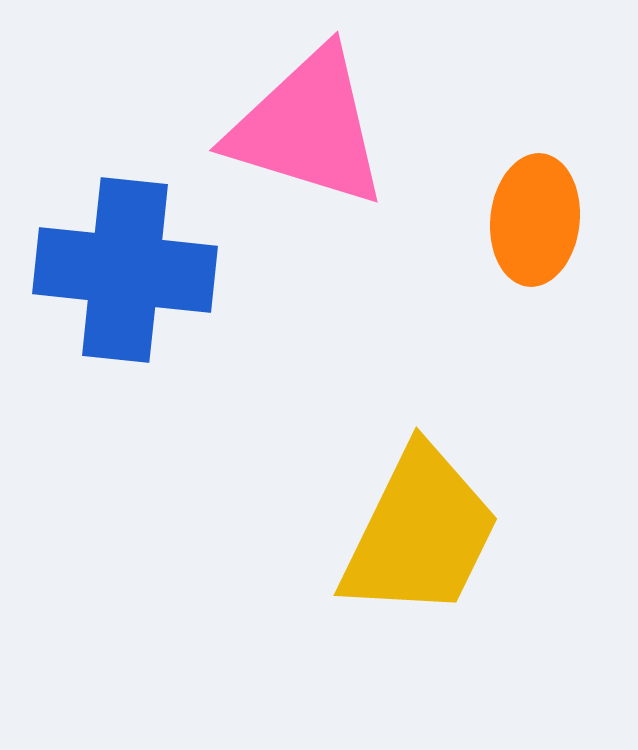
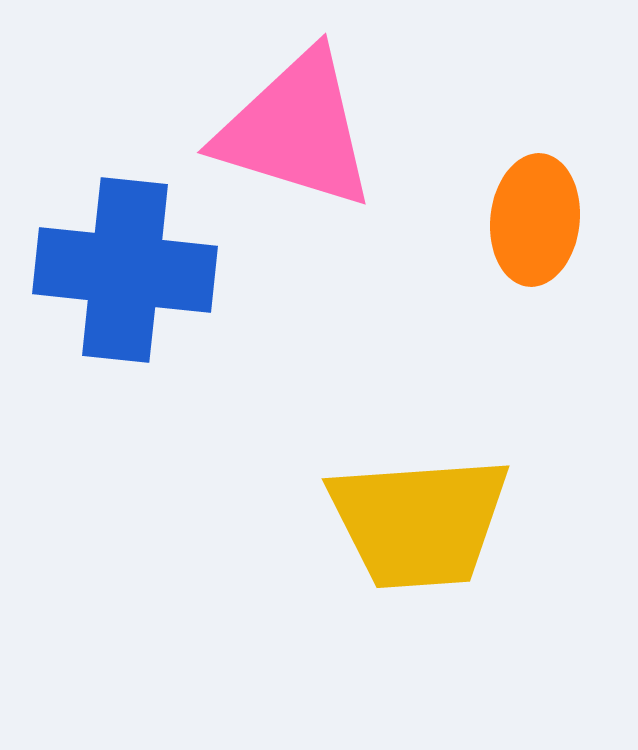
pink triangle: moved 12 px left, 2 px down
yellow trapezoid: moved 1 px left, 11 px up; rotated 60 degrees clockwise
